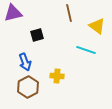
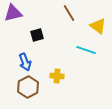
brown line: rotated 18 degrees counterclockwise
yellow triangle: moved 1 px right
